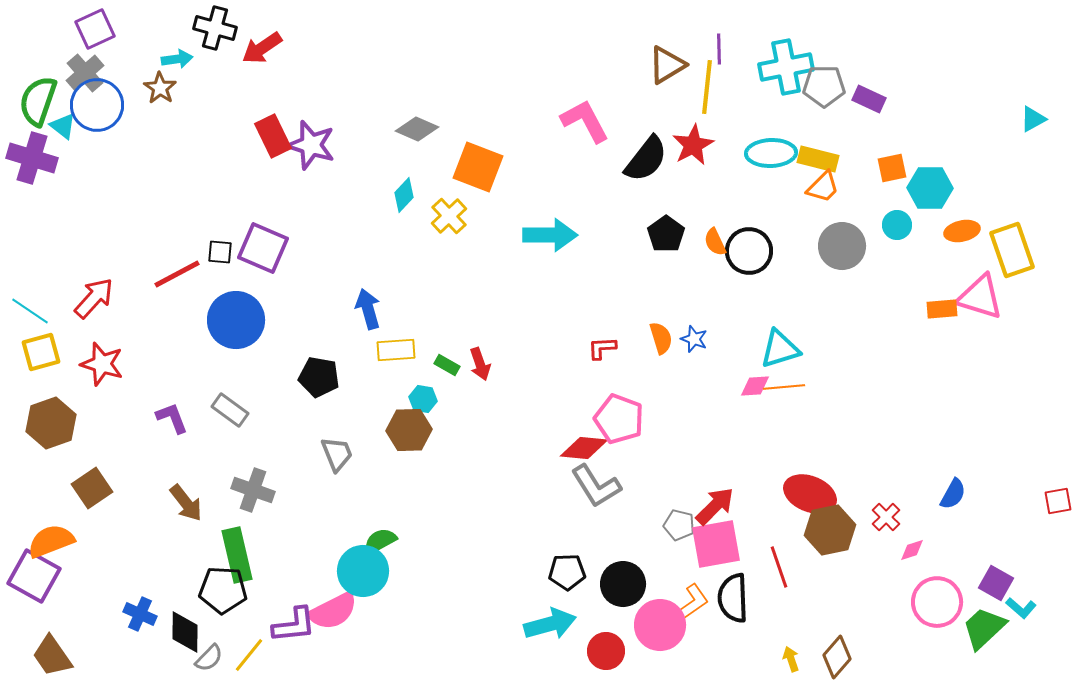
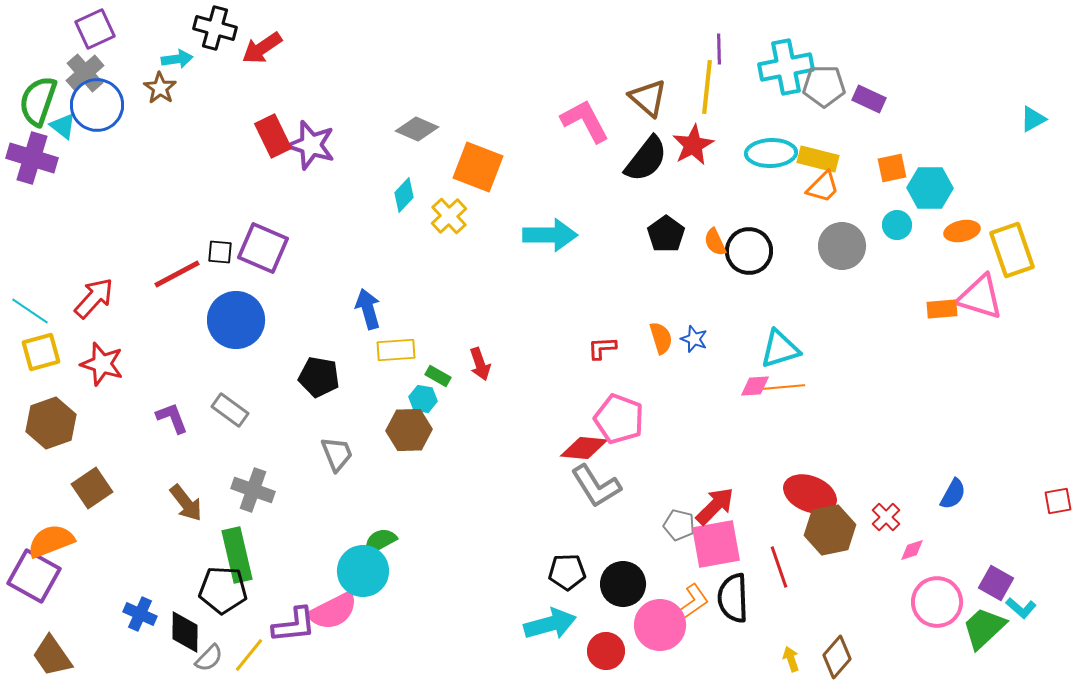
brown triangle at (667, 65): moved 19 px left, 33 px down; rotated 48 degrees counterclockwise
green rectangle at (447, 365): moved 9 px left, 11 px down
